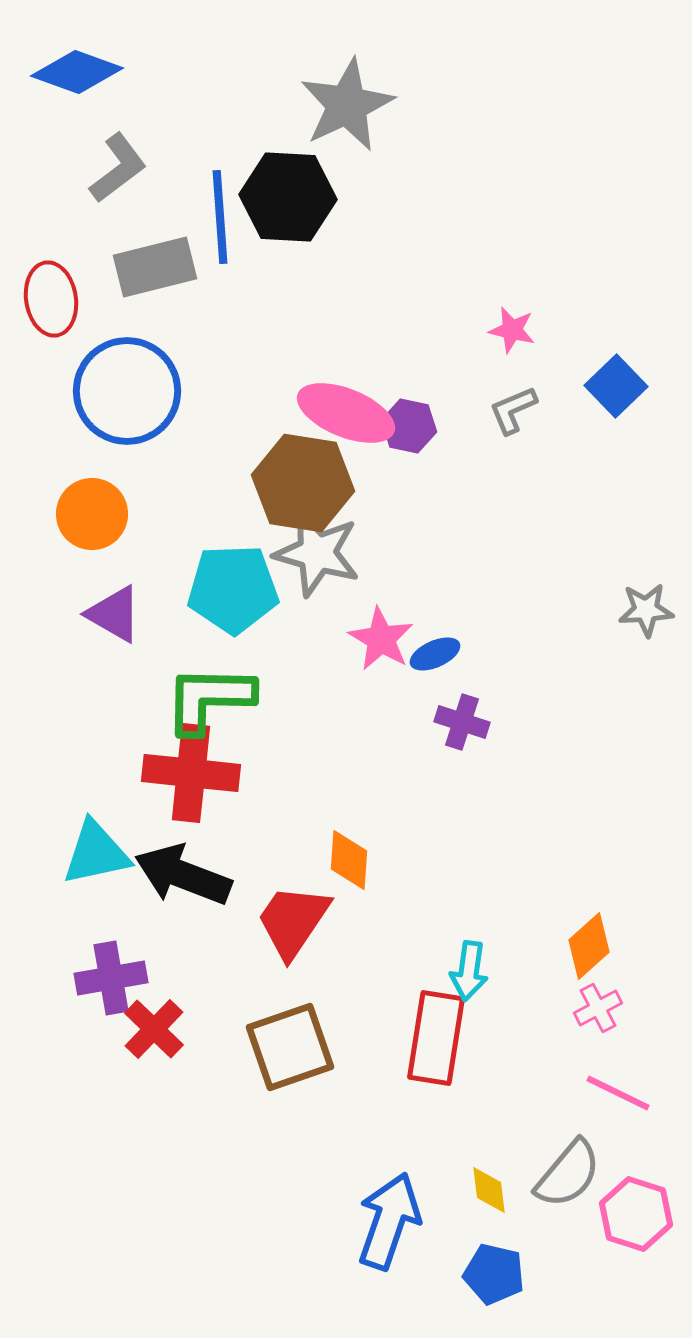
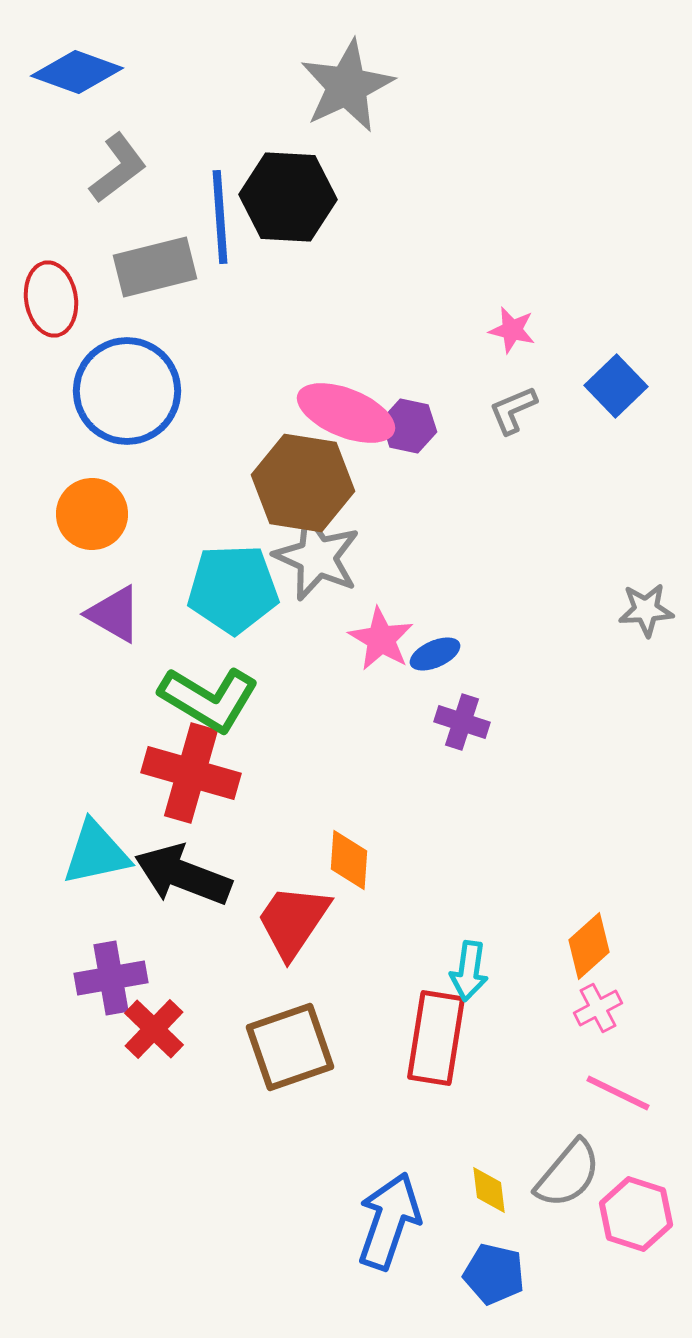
gray star at (347, 105): moved 19 px up
gray star at (317, 553): moved 4 px down; rotated 8 degrees clockwise
green L-shape at (209, 699): rotated 150 degrees counterclockwise
red cross at (191, 773): rotated 10 degrees clockwise
